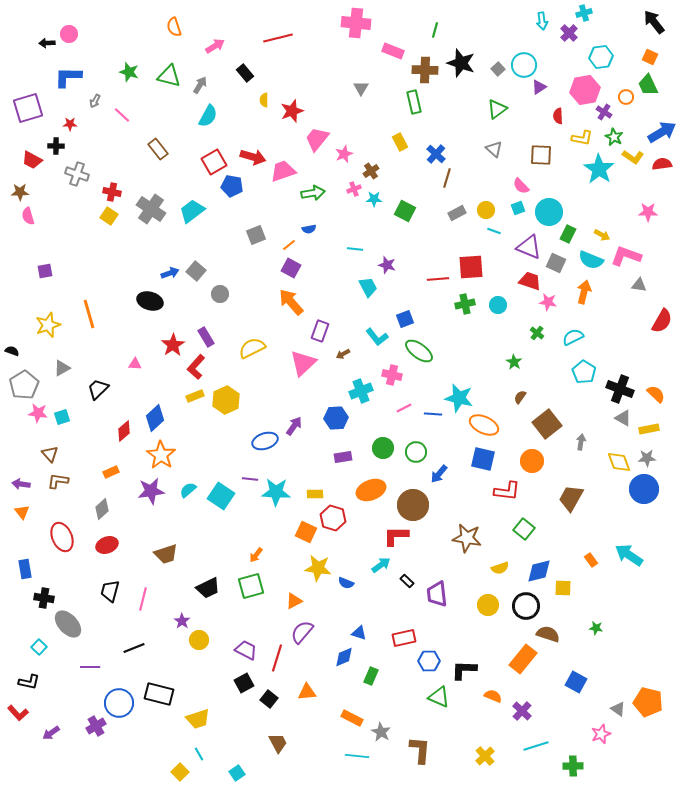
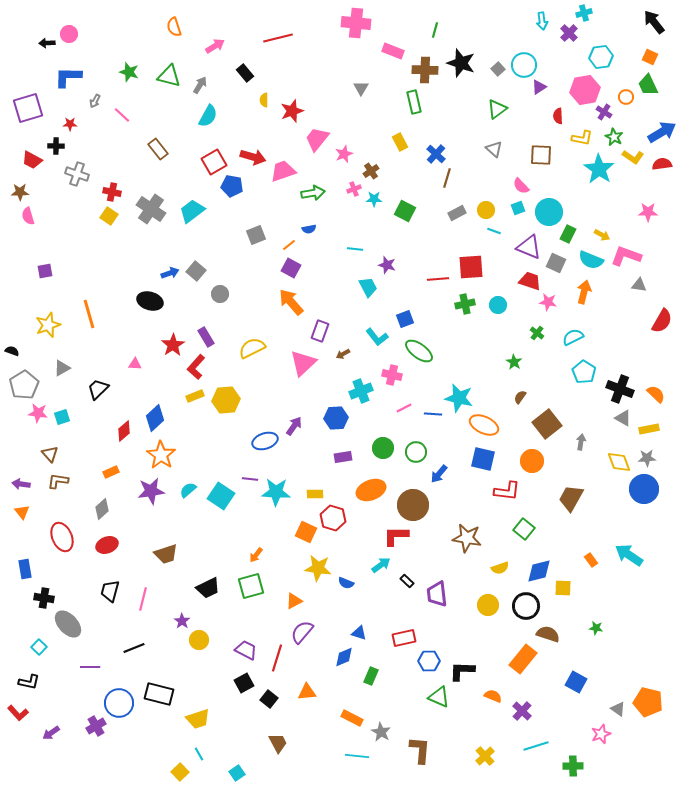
yellow hexagon at (226, 400): rotated 20 degrees clockwise
black L-shape at (464, 670): moved 2 px left, 1 px down
